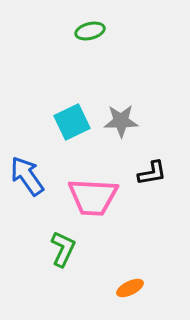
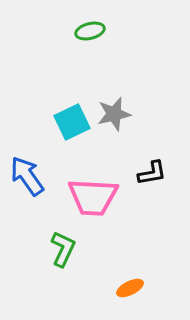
gray star: moved 7 px left, 7 px up; rotated 12 degrees counterclockwise
